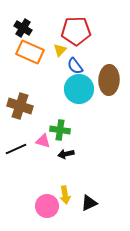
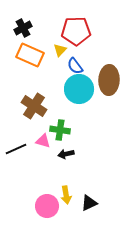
black cross: rotated 30 degrees clockwise
orange rectangle: moved 3 px down
brown cross: moved 14 px right; rotated 15 degrees clockwise
yellow arrow: moved 1 px right
